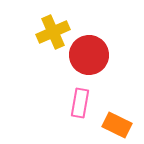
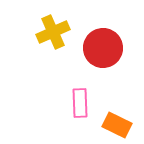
red circle: moved 14 px right, 7 px up
pink rectangle: rotated 12 degrees counterclockwise
